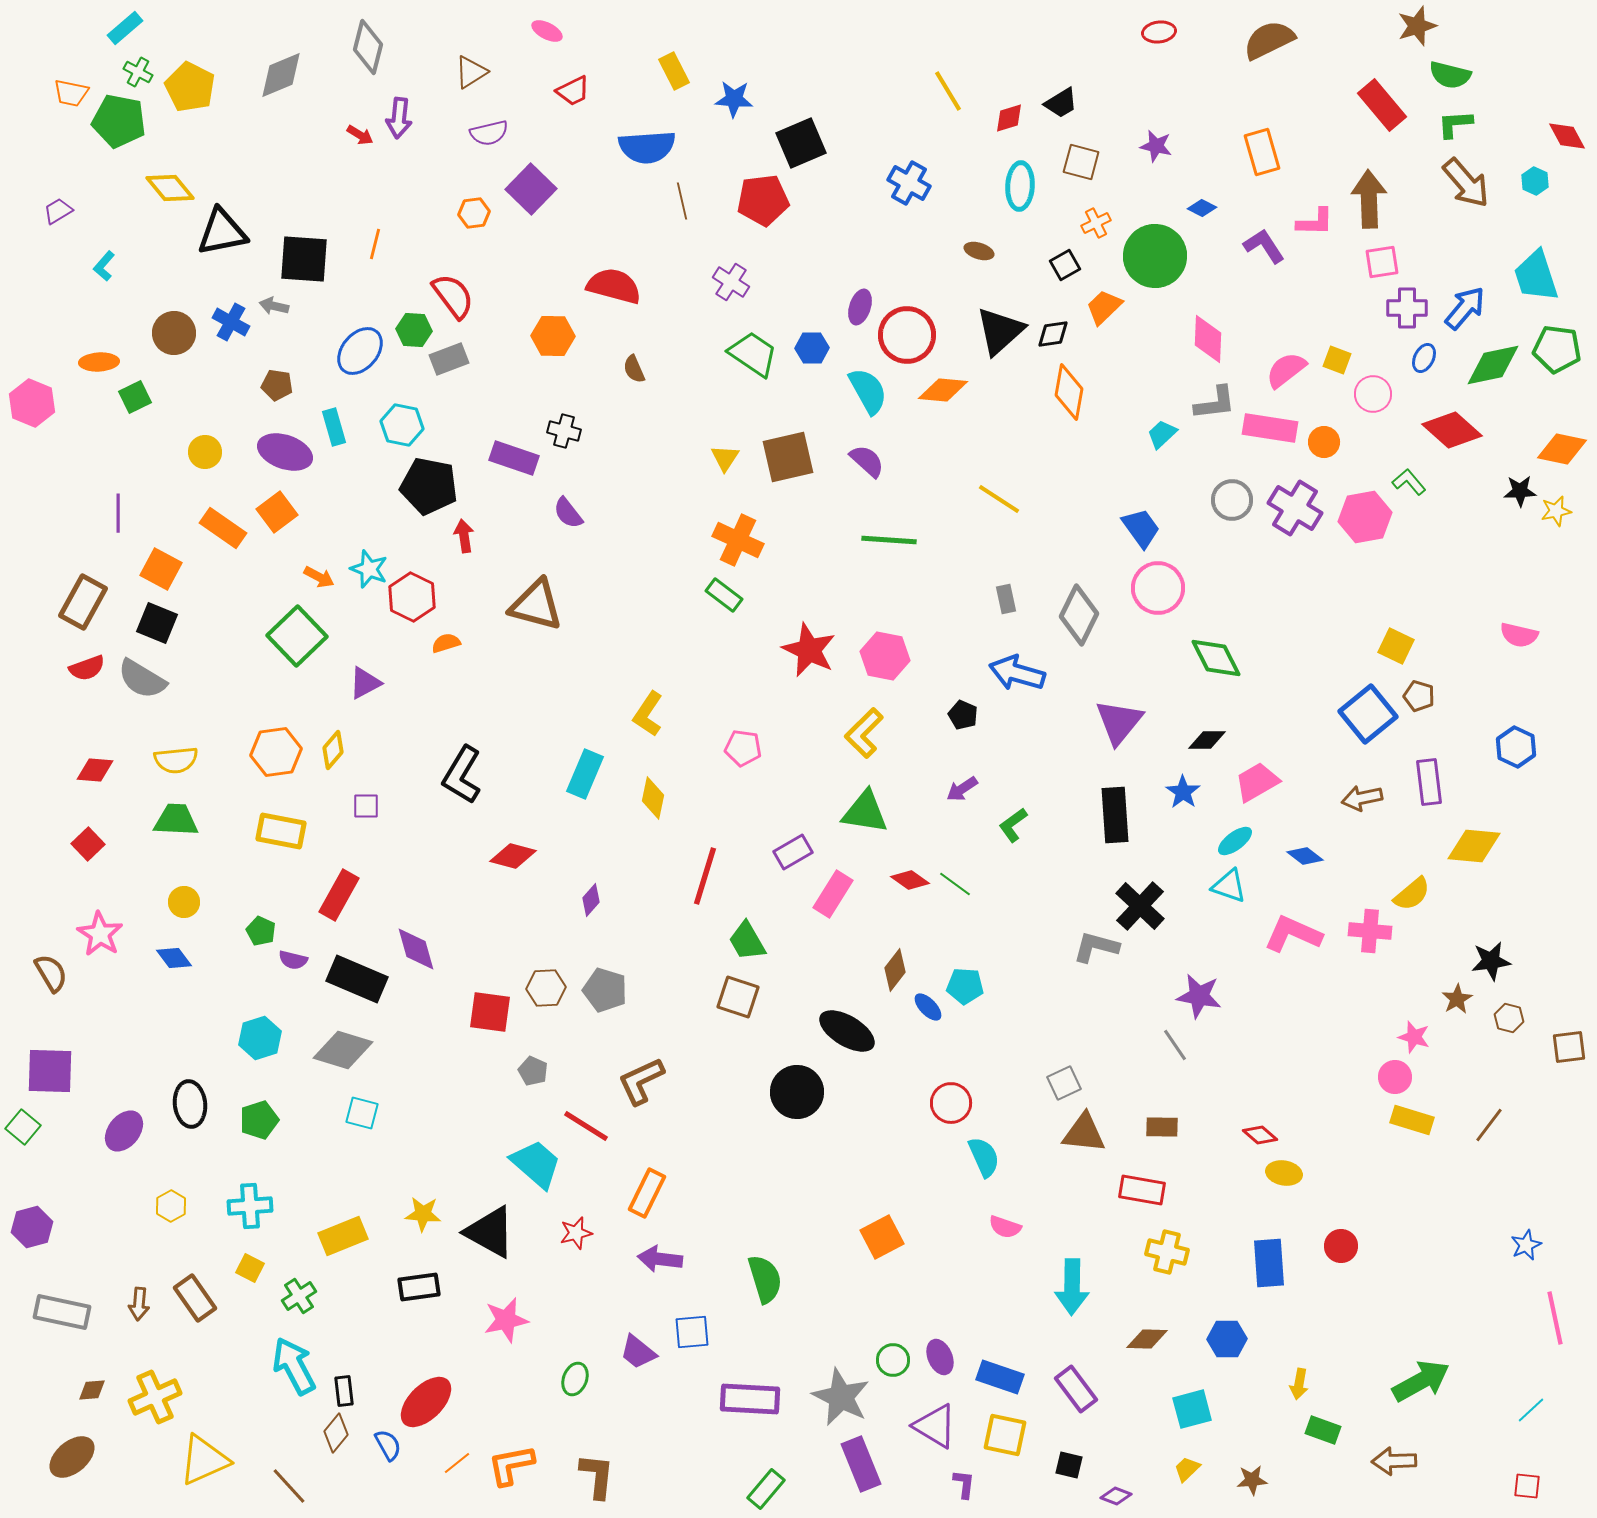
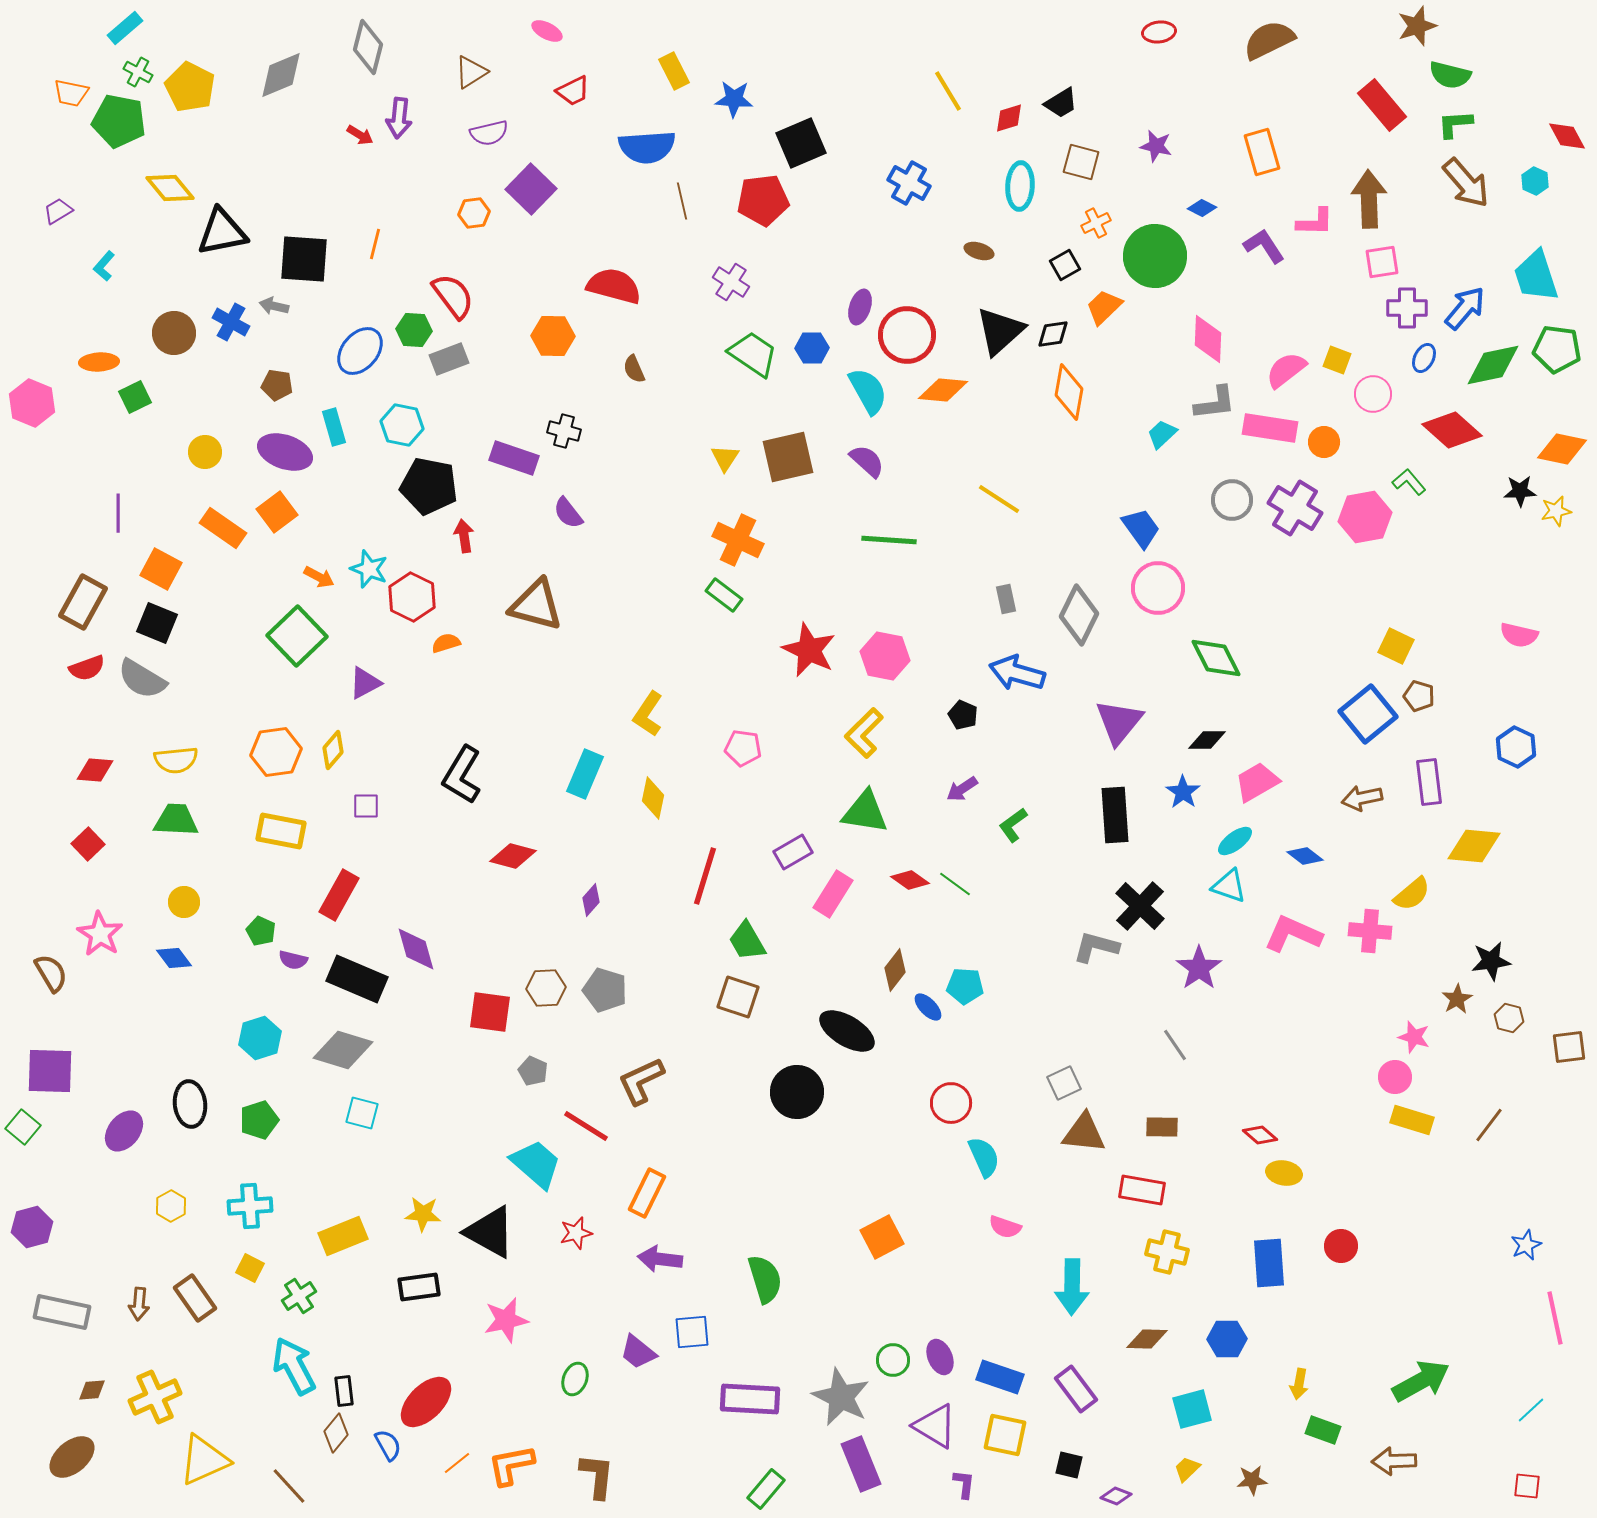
purple star at (1199, 996): moved 28 px up; rotated 27 degrees clockwise
